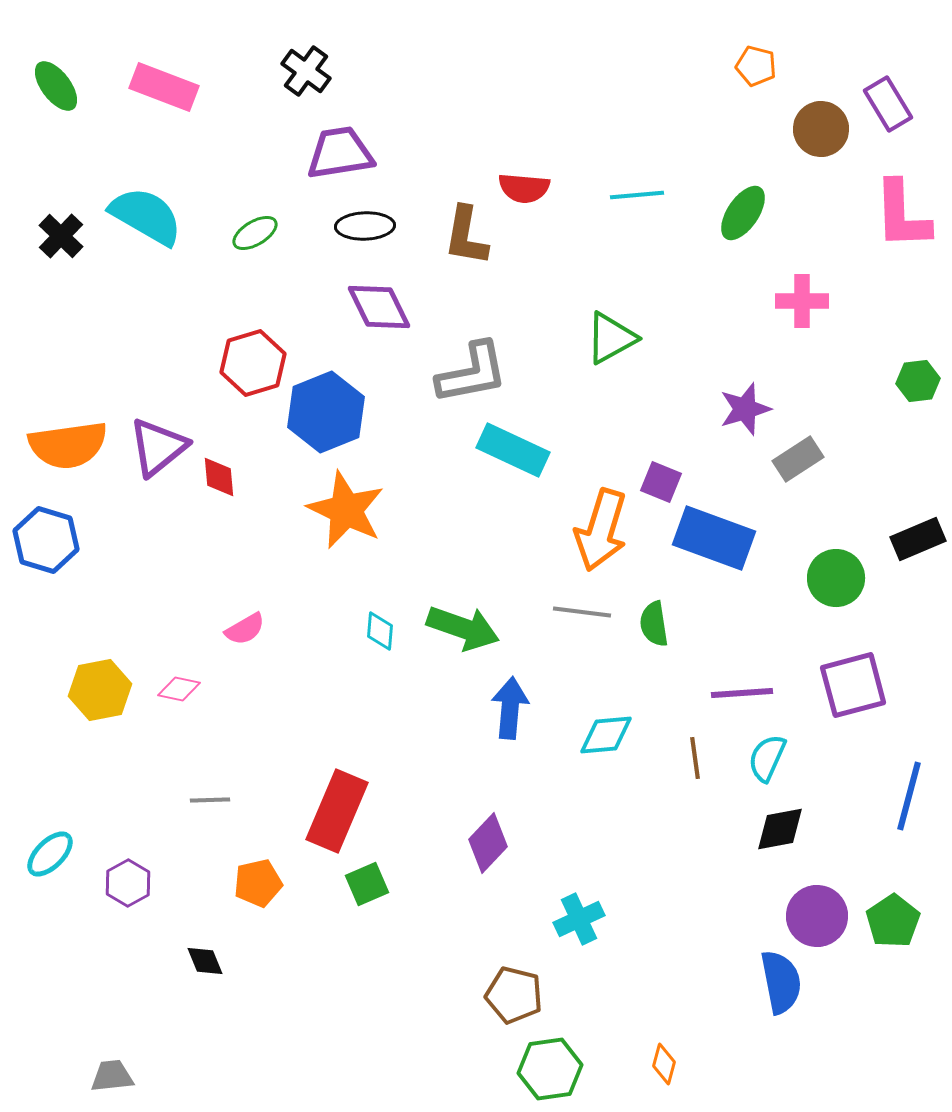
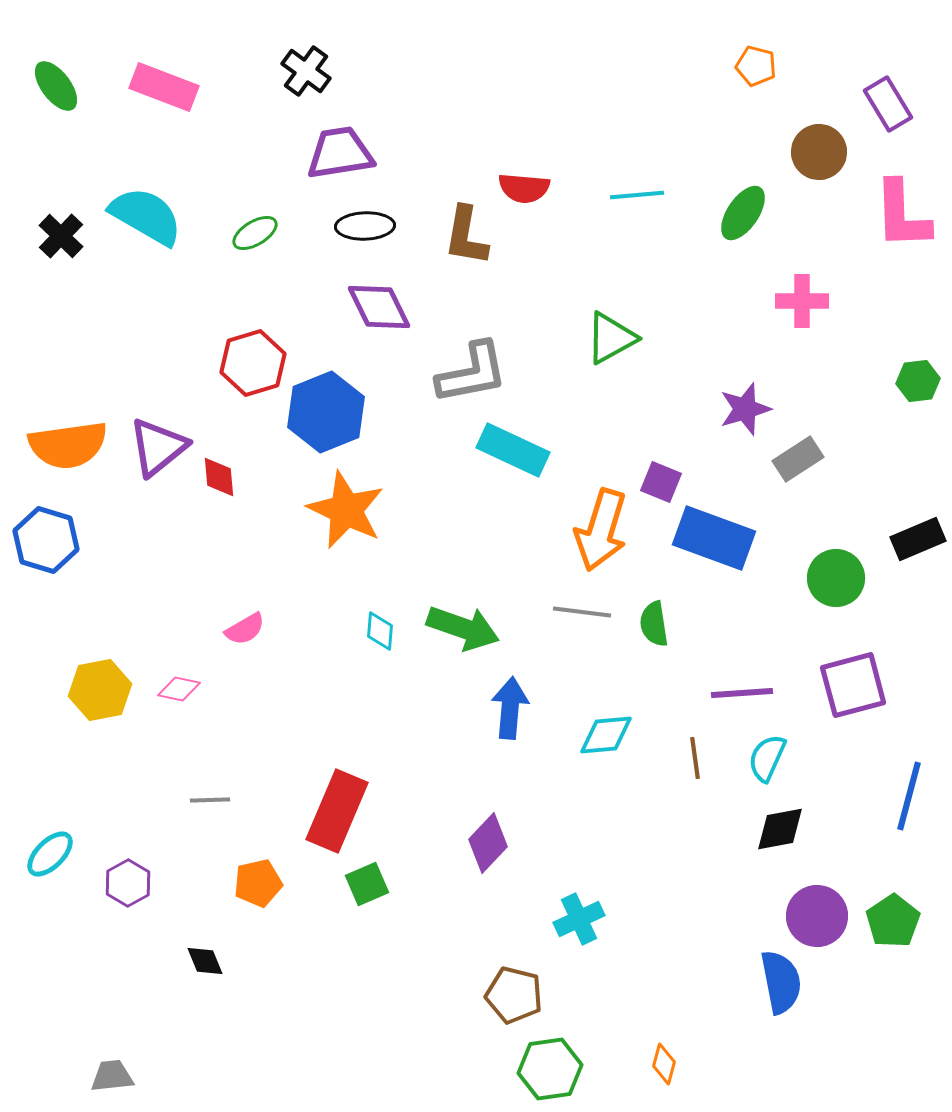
brown circle at (821, 129): moved 2 px left, 23 px down
